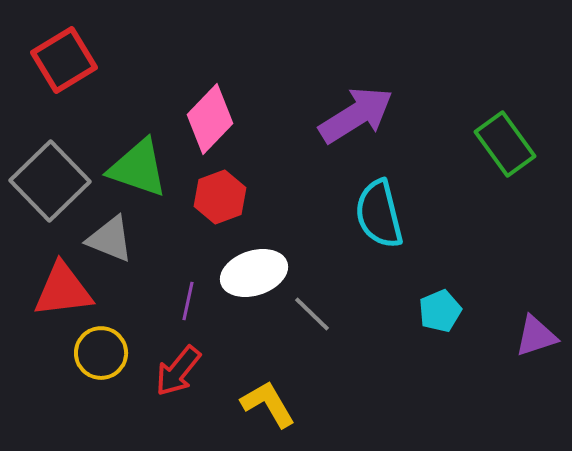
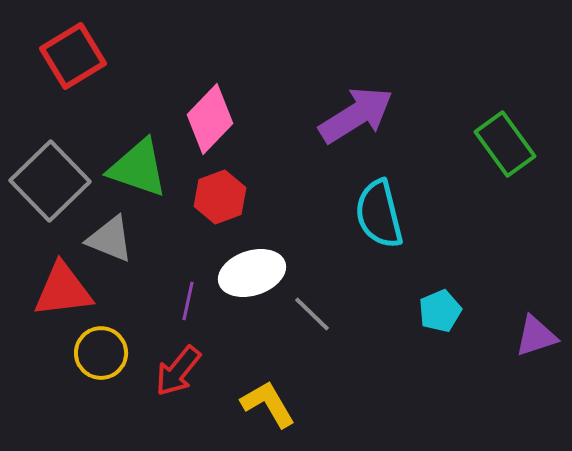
red square: moved 9 px right, 4 px up
white ellipse: moved 2 px left
